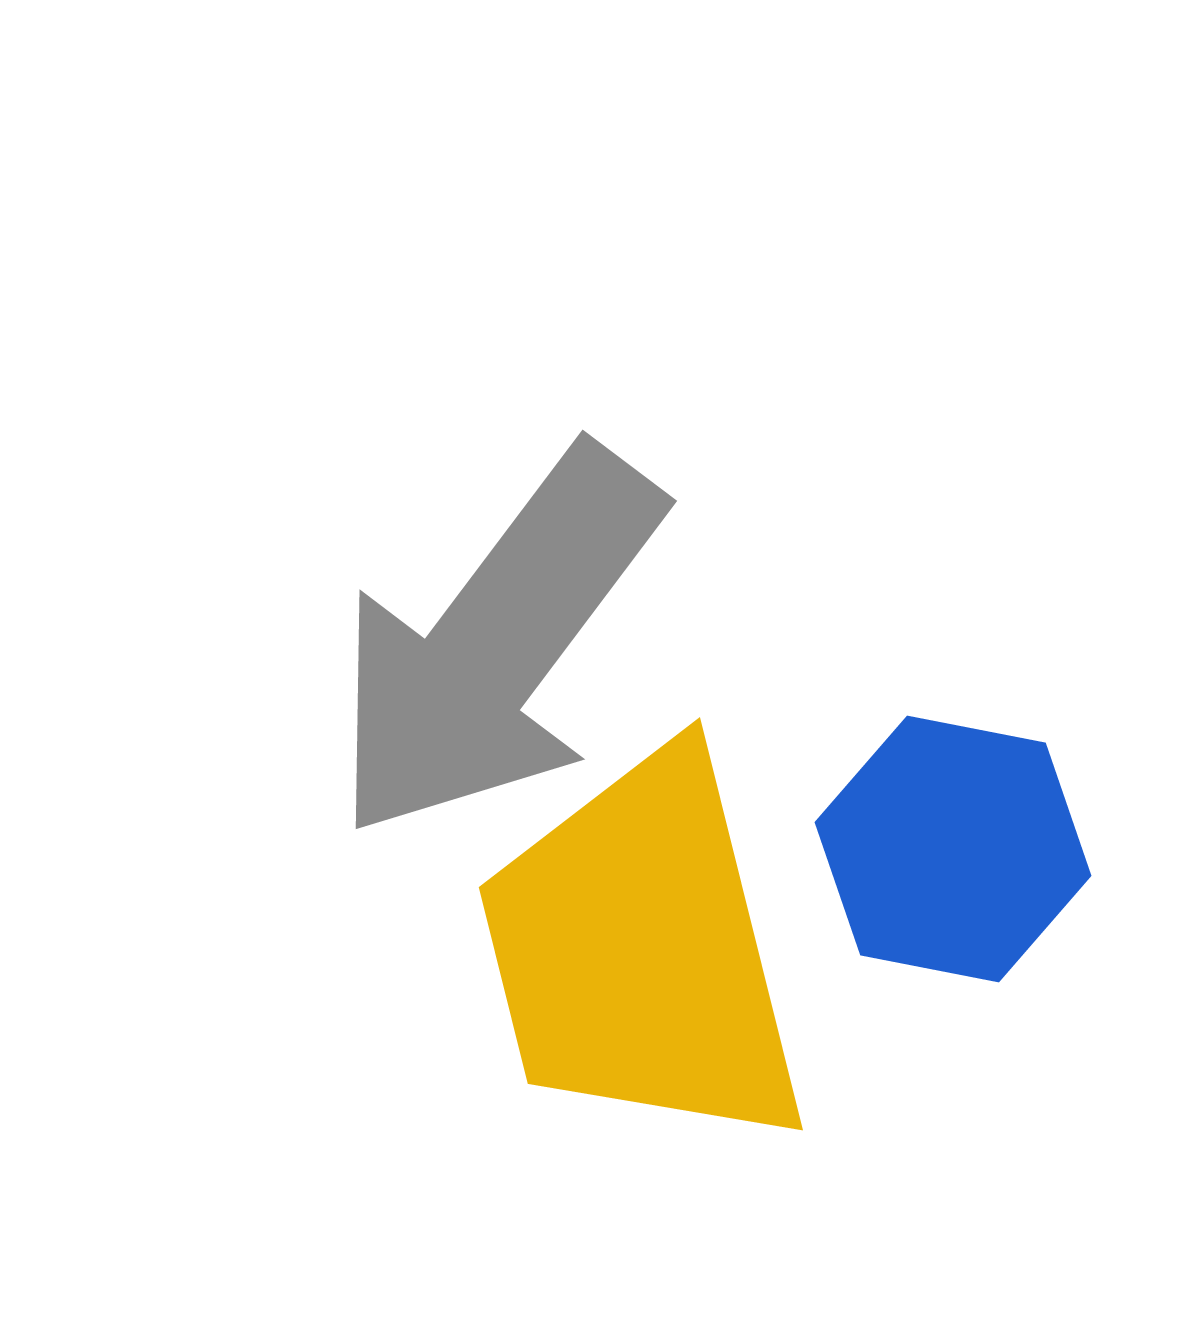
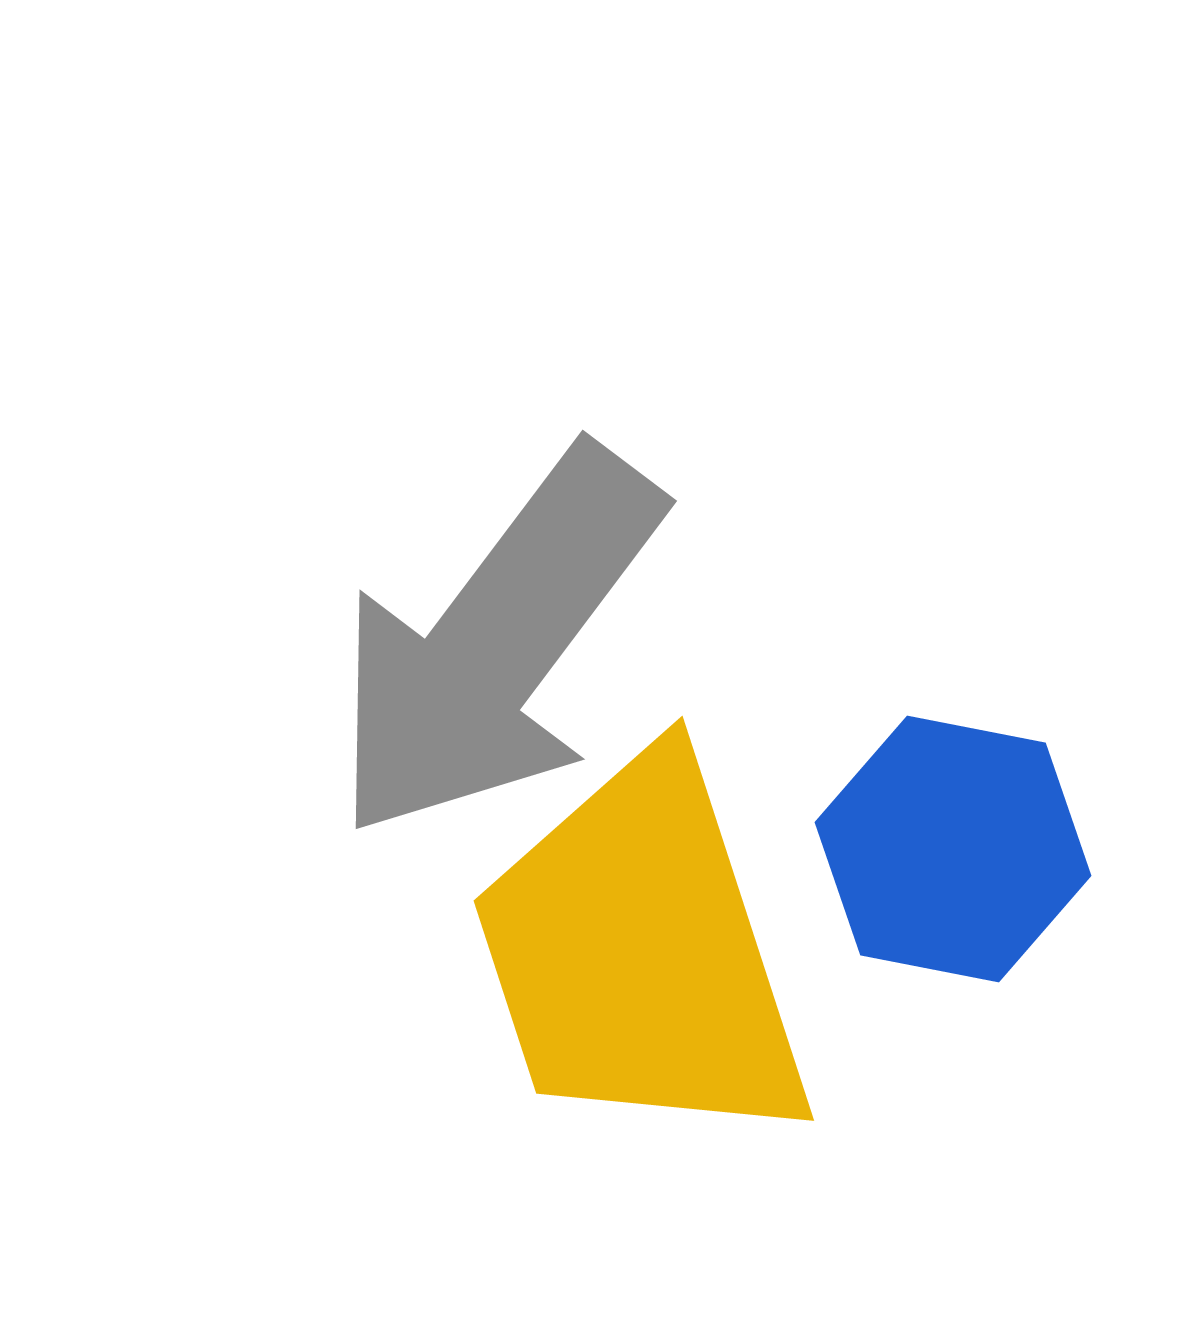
yellow trapezoid: moved 1 px left, 2 px down; rotated 4 degrees counterclockwise
